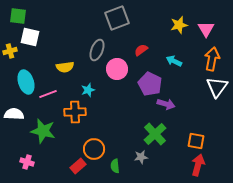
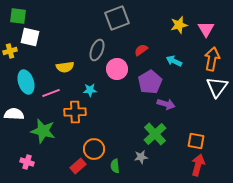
purple pentagon: moved 2 px up; rotated 15 degrees clockwise
cyan star: moved 2 px right; rotated 16 degrees clockwise
pink line: moved 3 px right, 1 px up
